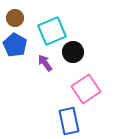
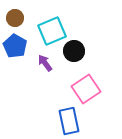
blue pentagon: moved 1 px down
black circle: moved 1 px right, 1 px up
